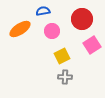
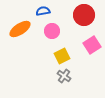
red circle: moved 2 px right, 4 px up
gray cross: moved 1 px left, 1 px up; rotated 32 degrees clockwise
